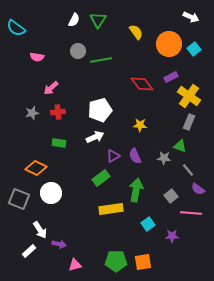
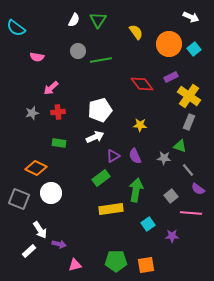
orange square at (143, 262): moved 3 px right, 3 px down
